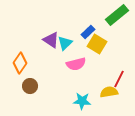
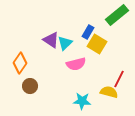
blue rectangle: rotated 16 degrees counterclockwise
yellow semicircle: rotated 24 degrees clockwise
